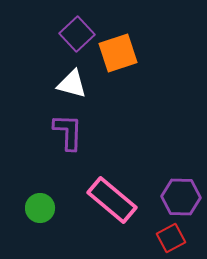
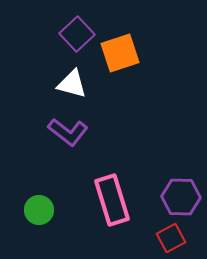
orange square: moved 2 px right
purple L-shape: rotated 126 degrees clockwise
pink rectangle: rotated 33 degrees clockwise
green circle: moved 1 px left, 2 px down
